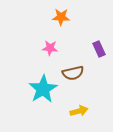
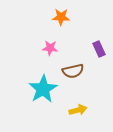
brown semicircle: moved 2 px up
yellow arrow: moved 1 px left, 1 px up
